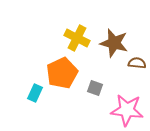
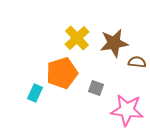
yellow cross: rotated 20 degrees clockwise
brown star: rotated 24 degrees counterclockwise
brown semicircle: moved 1 px up
orange pentagon: rotated 8 degrees clockwise
gray square: moved 1 px right
